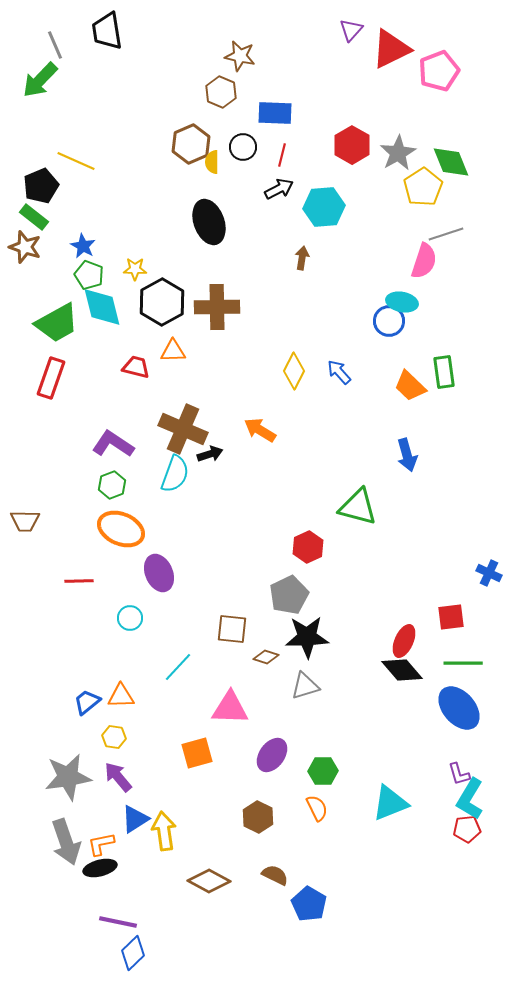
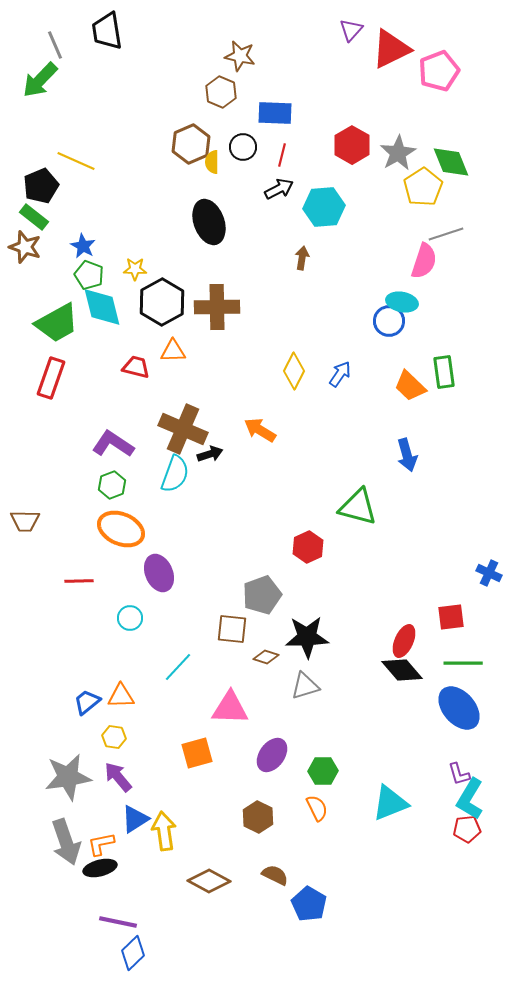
blue arrow at (339, 372): moved 1 px right, 2 px down; rotated 76 degrees clockwise
gray pentagon at (289, 595): moved 27 px left; rotated 6 degrees clockwise
